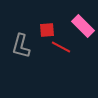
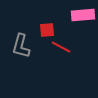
pink rectangle: moved 11 px up; rotated 50 degrees counterclockwise
